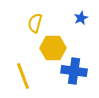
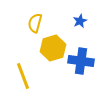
blue star: moved 1 px left, 3 px down
yellow hexagon: rotated 15 degrees counterclockwise
blue cross: moved 7 px right, 10 px up
